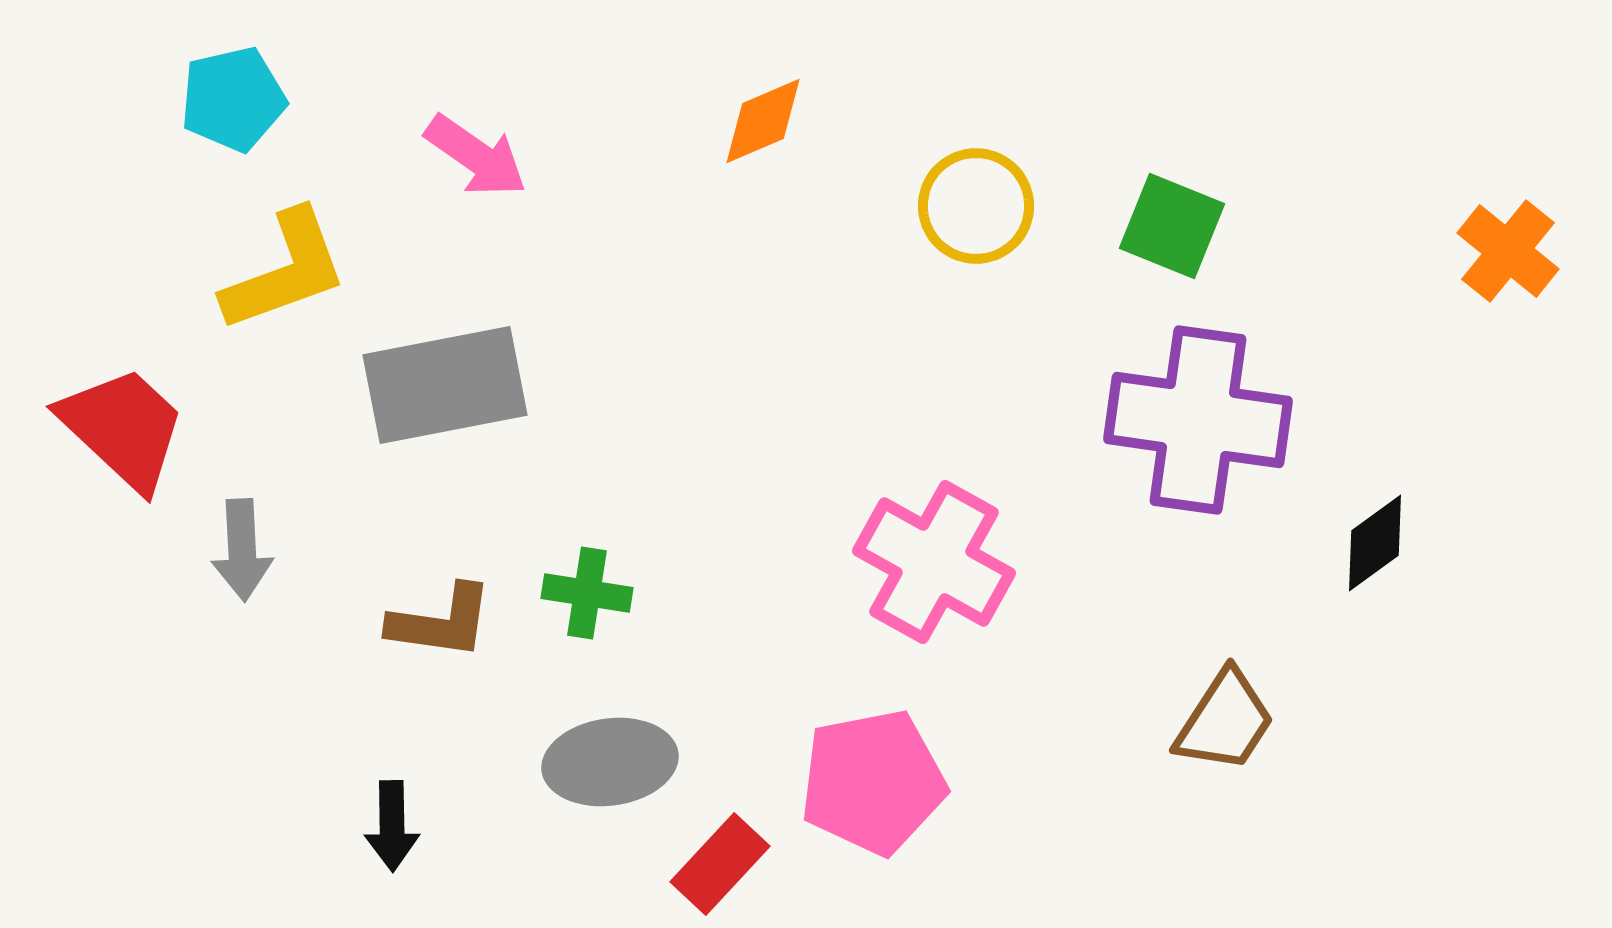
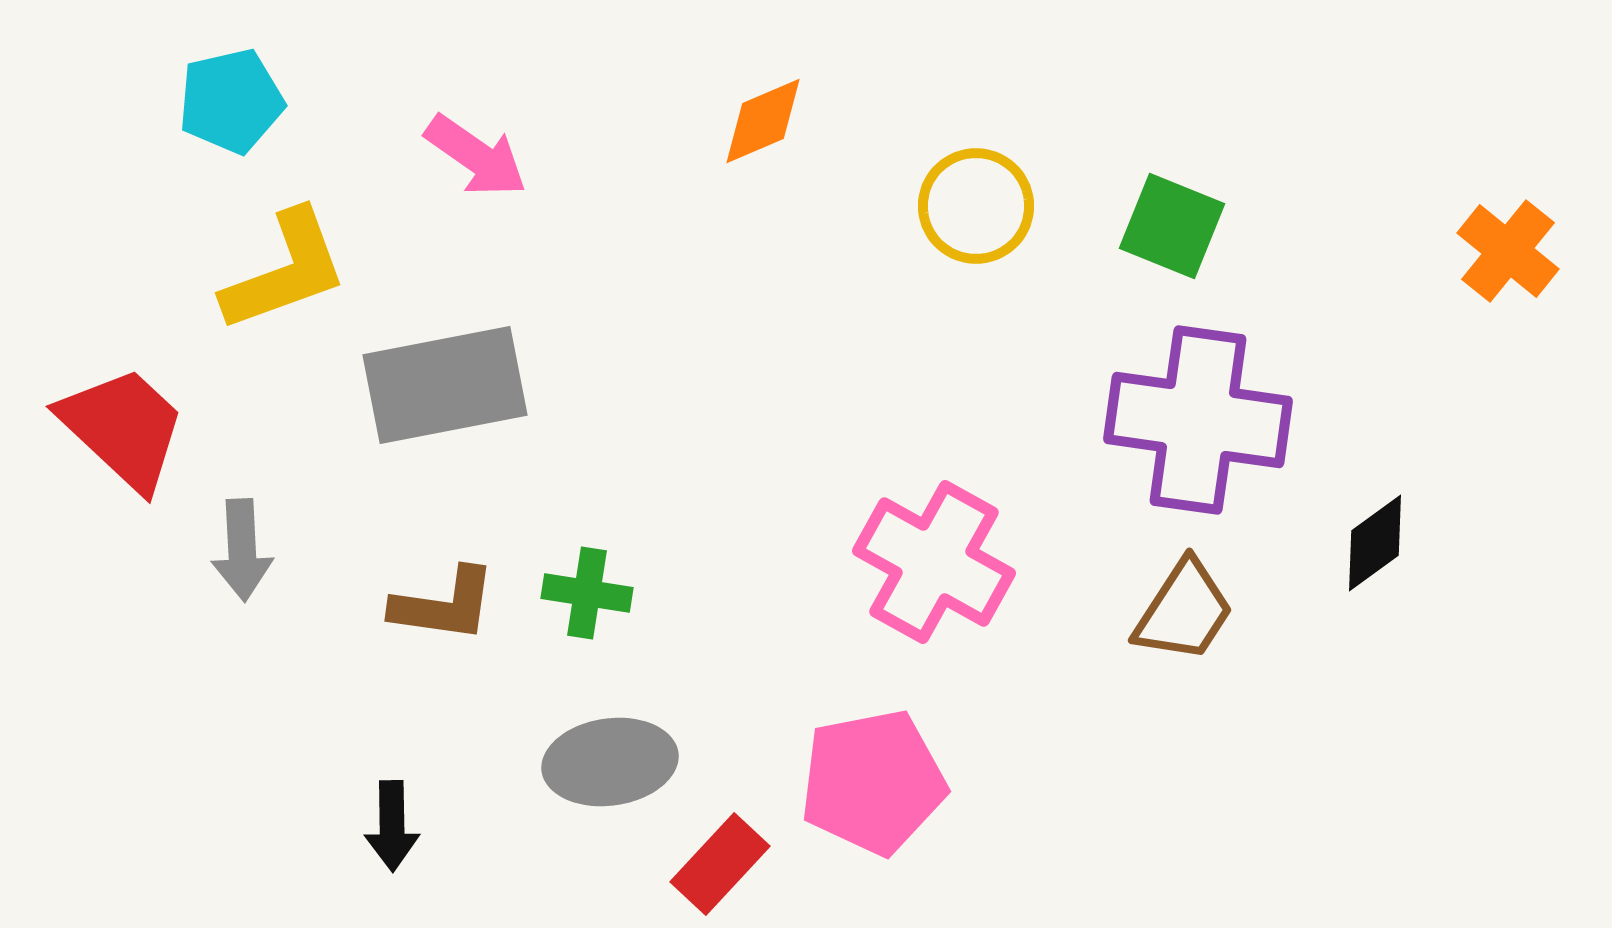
cyan pentagon: moved 2 px left, 2 px down
brown L-shape: moved 3 px right, 17 px up
brown trapezoid: moved 41 px left, 110 px up
